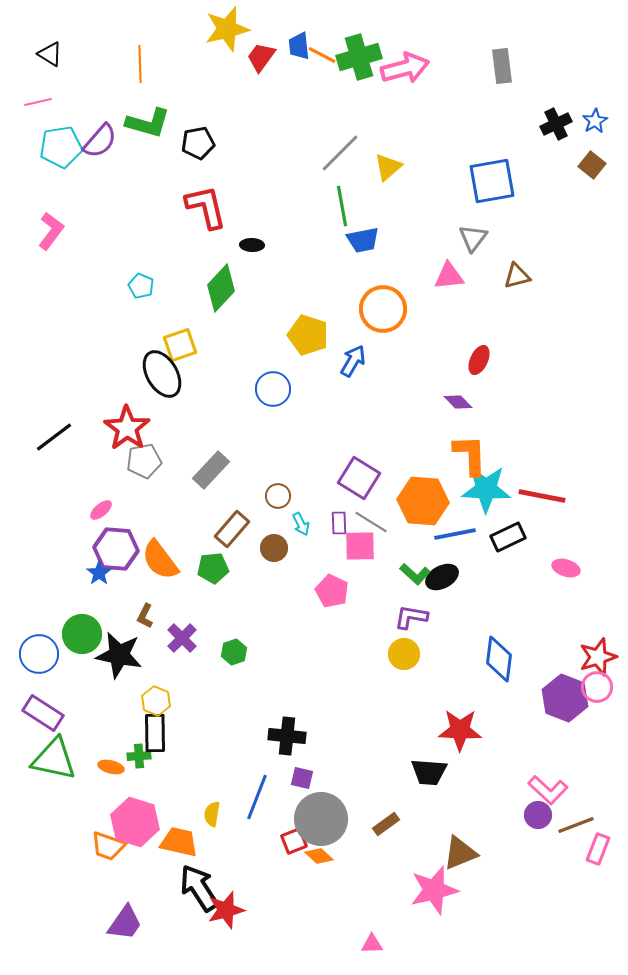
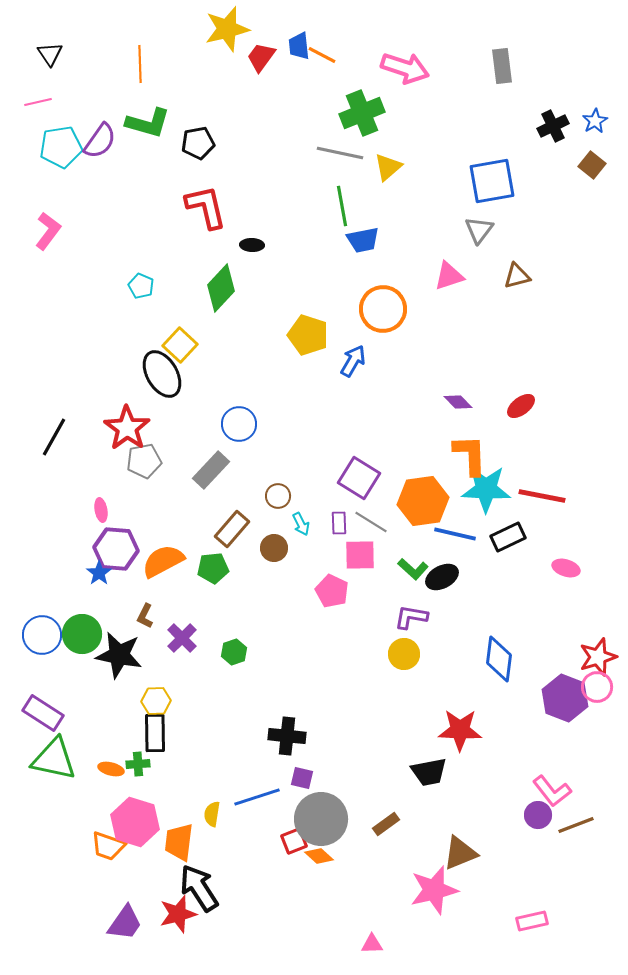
black triangle at (50, 54): rotated 24 degrees clockwise
green cross at (359, 57): moved 3 px right, 56 px down; rotated 6 degrees counterclockwise
pink arrow at (405, 68): rotated 33 degrees clockwise
black cross at (556, 124): moved 3 px left, 2 px down
purple semicircle at (100, 141): rotated 6 degrees counterclockwise
gray line at (340, 153): rotated 57 degrees clockwise
pink L-shape at (51, 231): moved 3 px left
gray triangle at (473, 238): moved 6 px right, 8 px up
pink triangle at (449, 276): rotated 12 degrees counterclockwise
yellow square at (180, 345): rotated 28 degrees counterclockwise
red ellipse at (479, 360): moved 42 px right, 46 px down; rotated 28 degrees clockwise
blue circle at (273, 389): moved 34 px left, 35 px down
black line at (54, 437): rotated 24 degrees counterclockwise
orange hexagon at (423, 501): rotated 12 degrees counterclockwise
pink ellipse at (101, 510): rotated 60 degrees counterclockwise
blue line at (455, 534): rotated 24 degrees clockwise
pink square at (360, 546): moved 9 px down
orange semicircle at (160, 560): moved 3 px right, 1 px down; rotated 99 degrees clockwise
green L-shape at (415, 574): moved 2 px left, 5 px up
blue circle at (39, 654): moved 3 px right, 19 px up
yellow hexagon at (156, 701): rotated 24 degrees counterclockwise
green cross at (139, 756): moved 1 px left, 8 px down
orange ellipse at (111, 767): moved 2 px down
black trapezoid at (429, 772): rotated 15 degrees counterclockwise
pink L-shape at (548, 790): moved 4 px right, 1 px down; rotated 9 degrees clockwise
blue line at (257, 797): rotated 51 degrees clockwise
orange trapezoid at (179, 842): rotated 96 degrees counterclockwise
pink rectangle at (598, 849): moved 66 px left, 72 px down; rotated 56 degrees clockwise
red star at (226, 910): moved 48 px left, 4 px down
